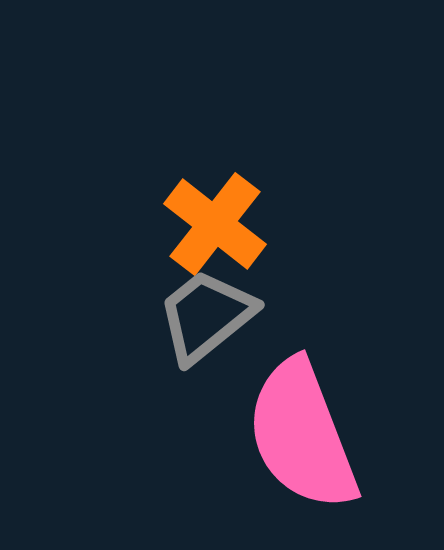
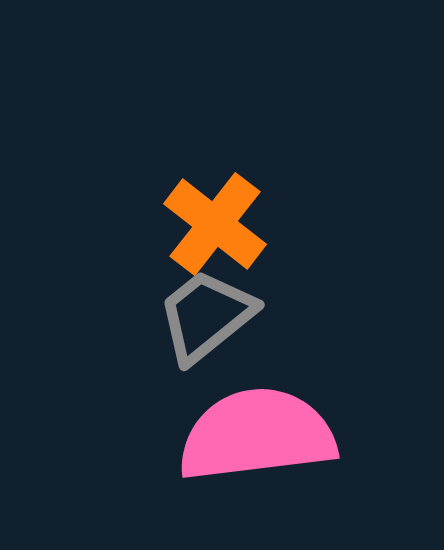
pink semicircle: moved 45 px left; rotated 104 degrees clockwise
